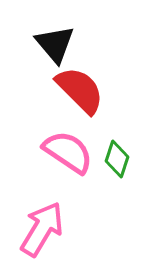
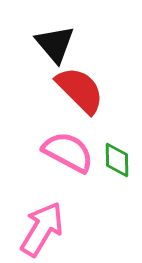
pink semicircle: rotated 6 degrees counterclockwise
green diamond: moved 1 px down; rotated 18 degrees counterclockwise
